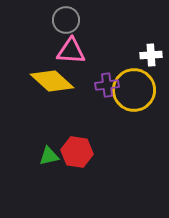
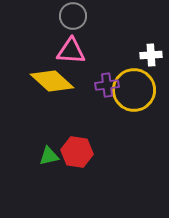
gray circle: moved 7 px right, 4 px up
